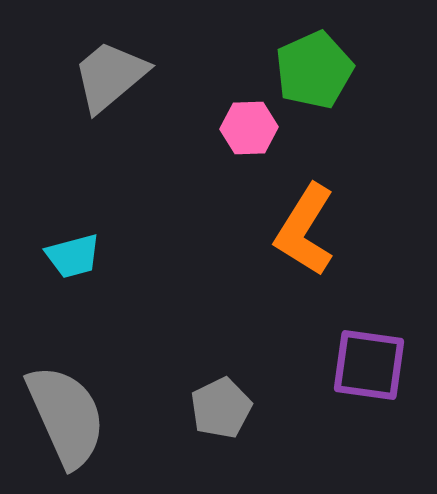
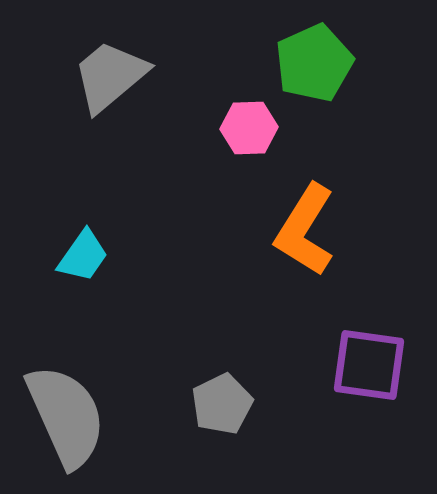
green pentagon: moved 7 px up
cyan trapezoid: moved 10 px right; rotated 40 degrees counterclockwise
gray pentagon: moved 1 px right, 4 px up
